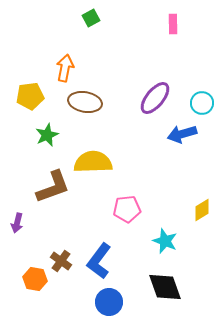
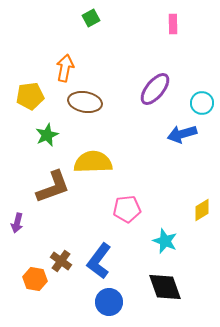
purple ellipse: moved 9 px up
